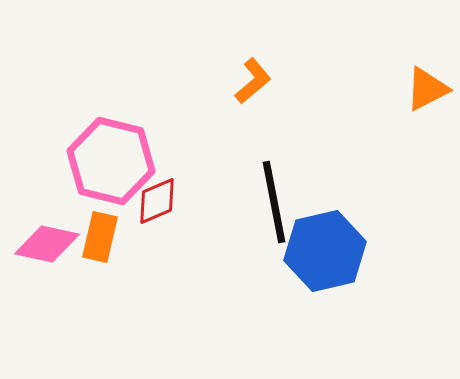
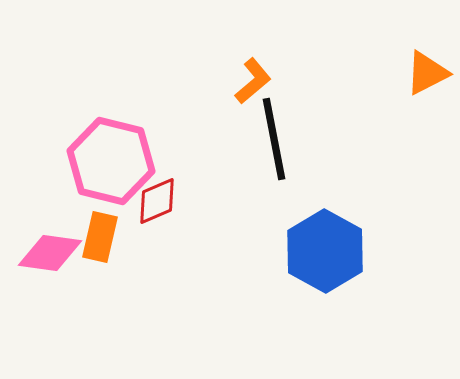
orange triangle: moved 16 px up
black line: moved 63 px up
pink diamond: moved 3 px right, 9 px down; rotated 4 degrees counterclockwise
blue hexagon: rotated 18 degrees counterclockwise
